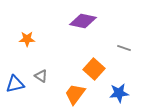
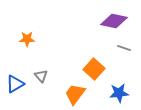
purple diamond: moved 31 px right
gray triangle: rotated 16 degrees clockwise
blue triangle: rotated 18 degrees counterclockwise
